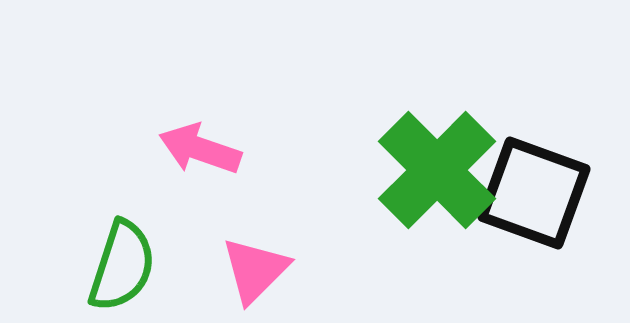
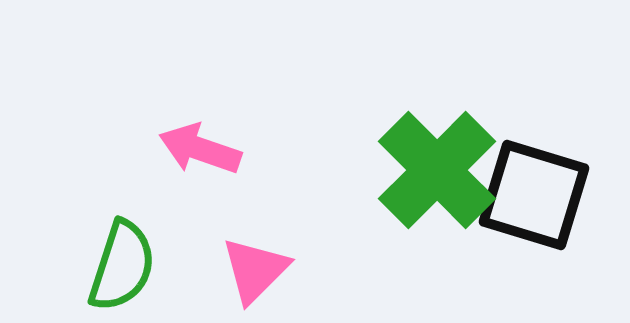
black square: moved 2 px down; rotated 3 degrees counterclockwise
